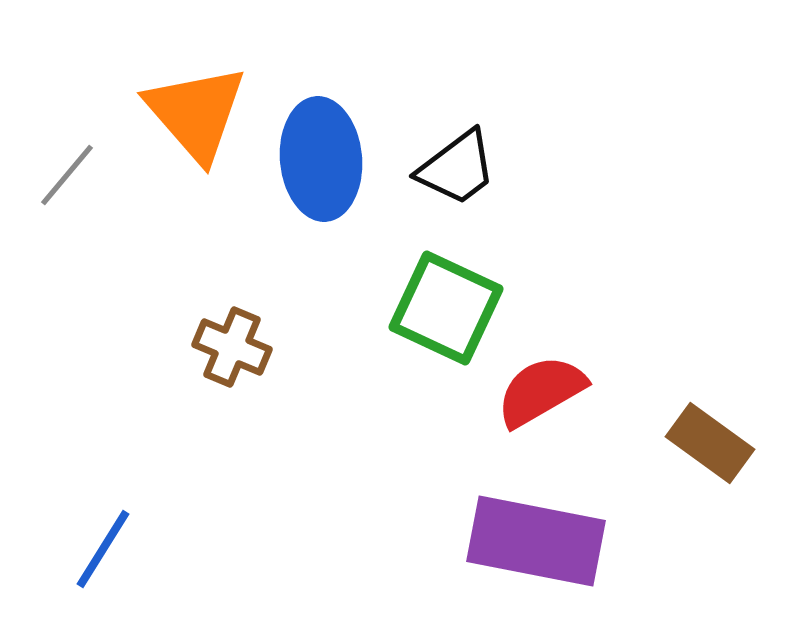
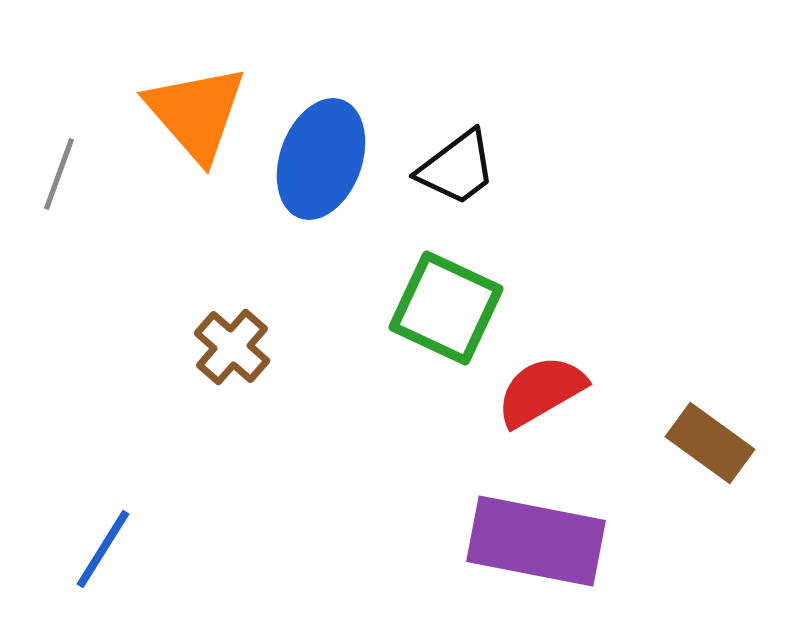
blue ellipse: rotated 25 degrees clockwise
gray line: moved 8 px left, 1 px up; rotated 20 degrees counterclockwise
brown cross: rotated 18 degrees clockwise
